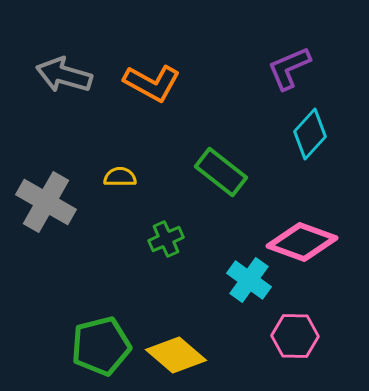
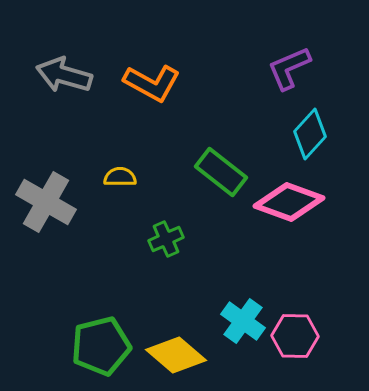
pink diamond: moved 13 px left, 40 px up
cyan cross: moved 6 px left, 41 px down
